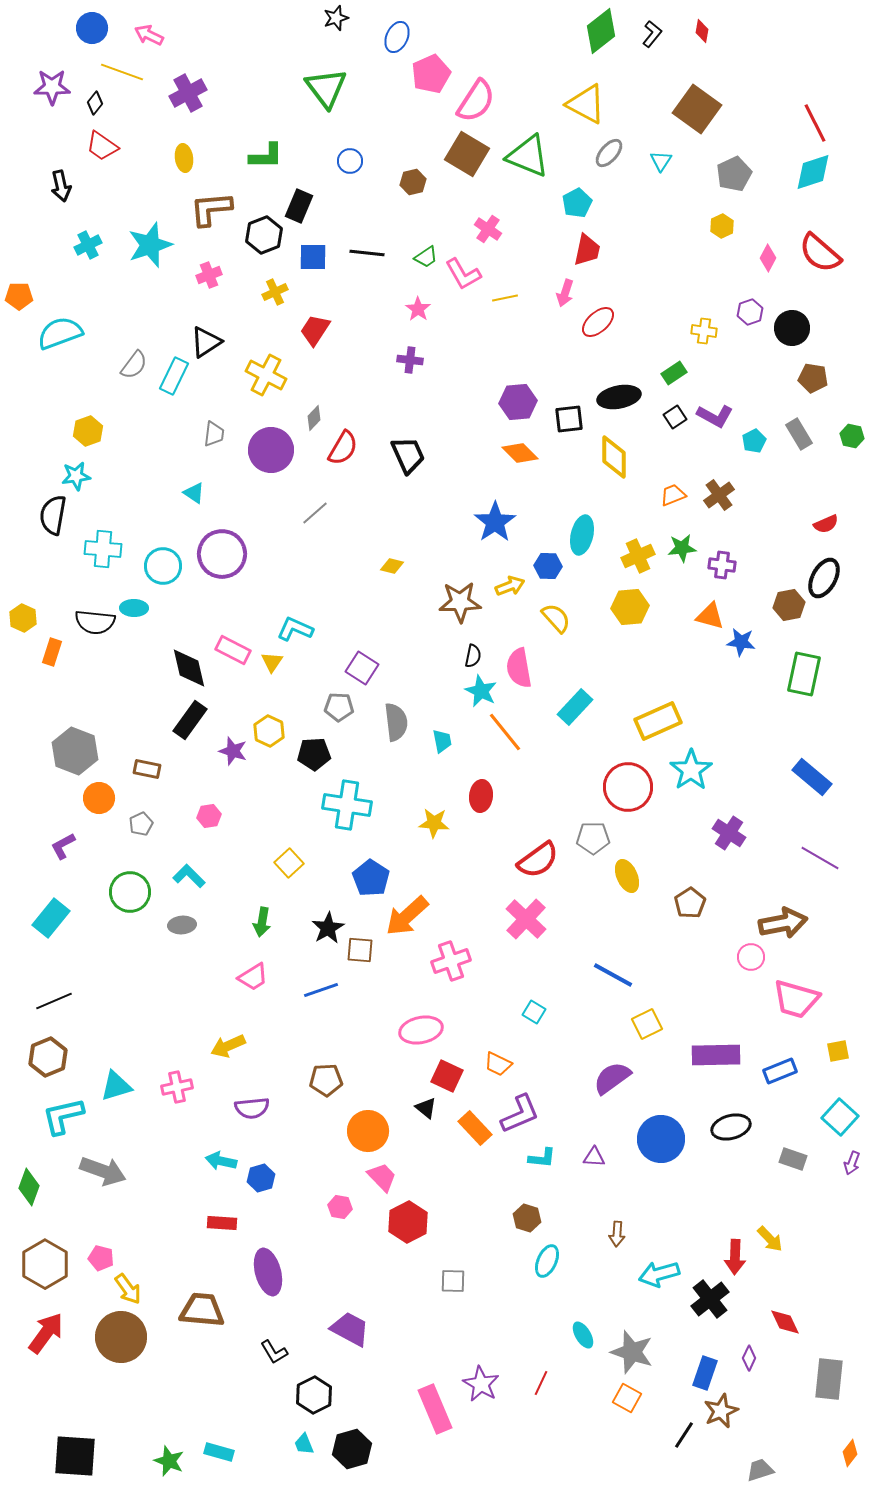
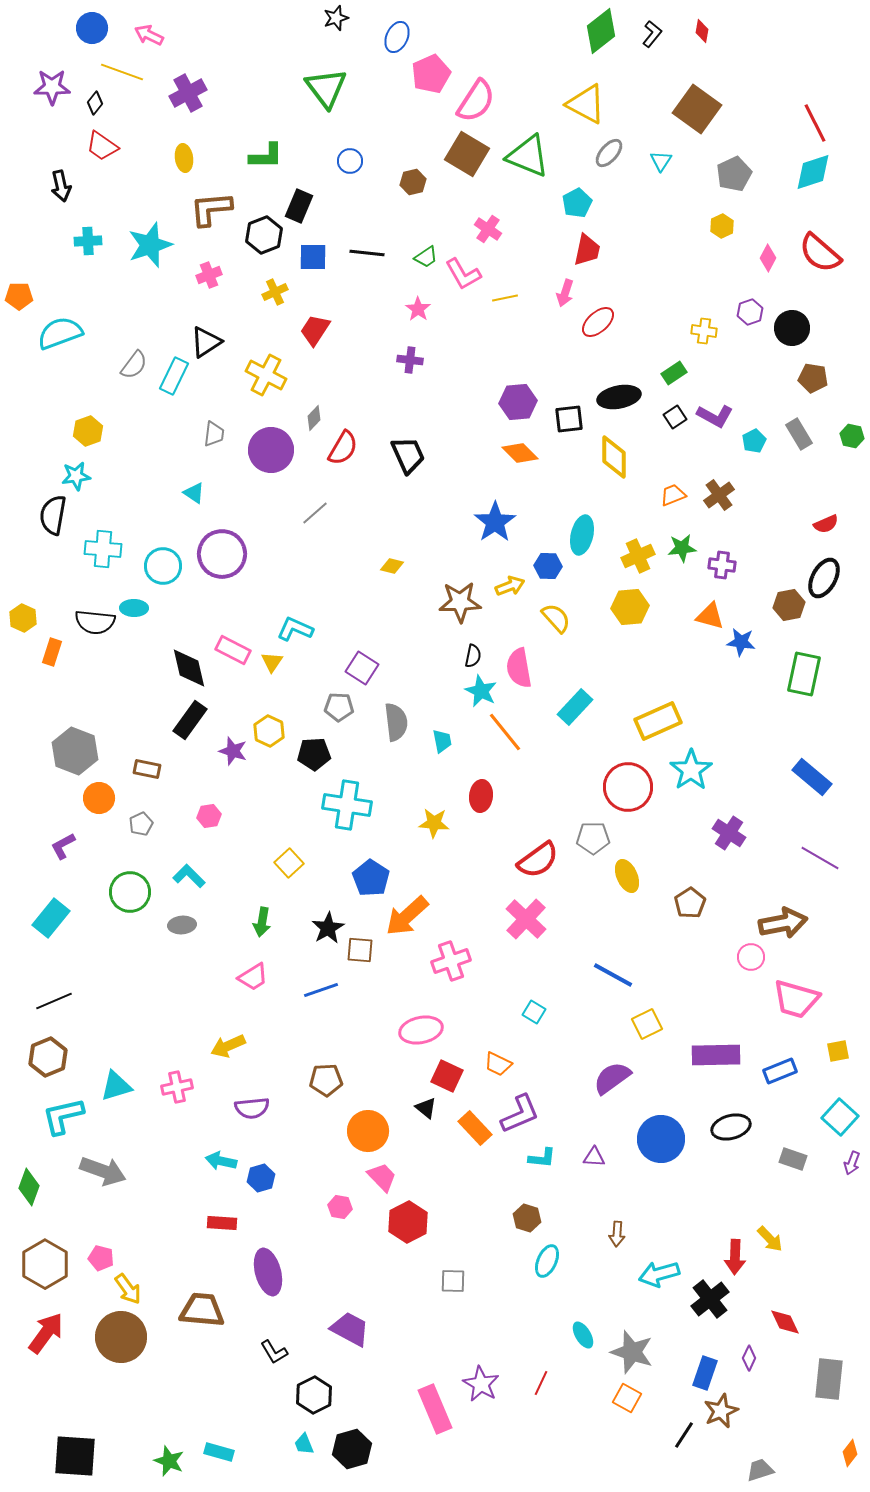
cyan cross at (88, 245): moved 4 px up; rotated 24 degrees clockwise
